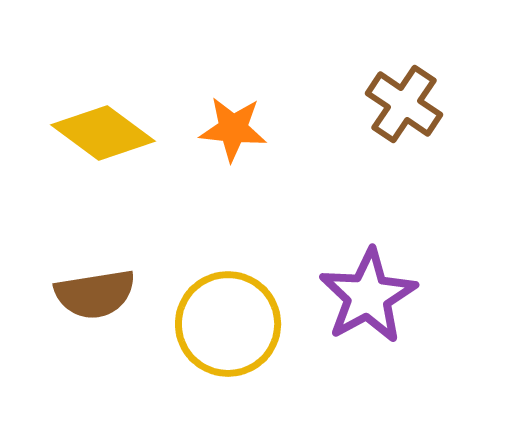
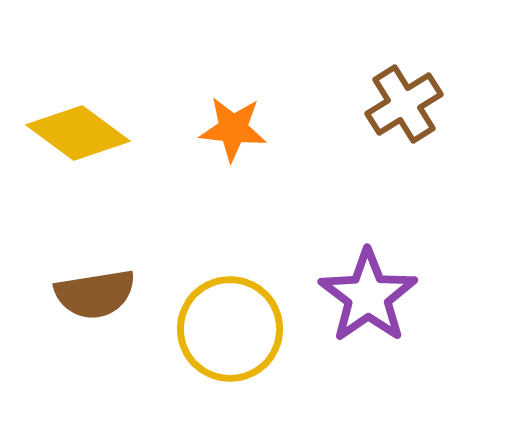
brown cross: rotated 24 degrees clockwise
yellow diamond: moved 25 px left
purple star: rotated 6 degrees counterclockwise
yellow circle: moved 2 px right, 5 px down
